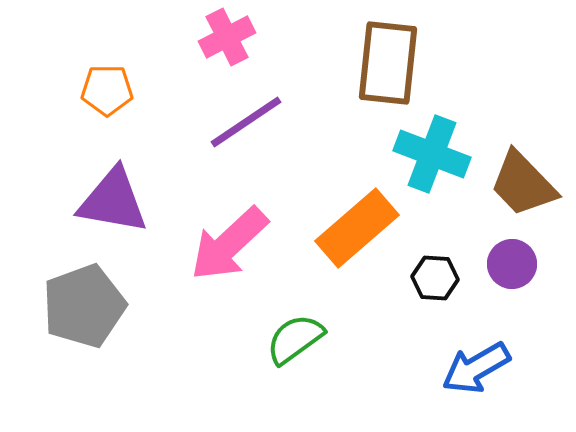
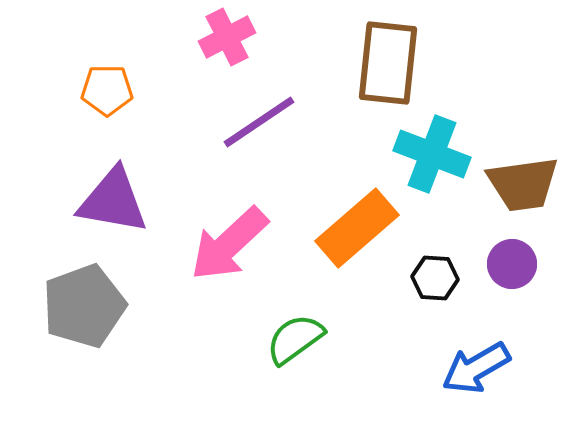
purple line: moved 13 px right
brown trapezoid: rotated 54 degrees counterclockwise
